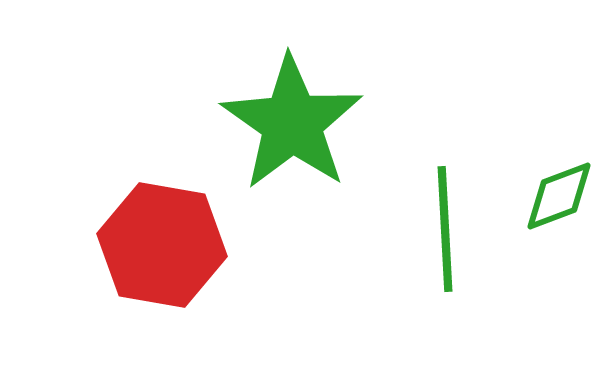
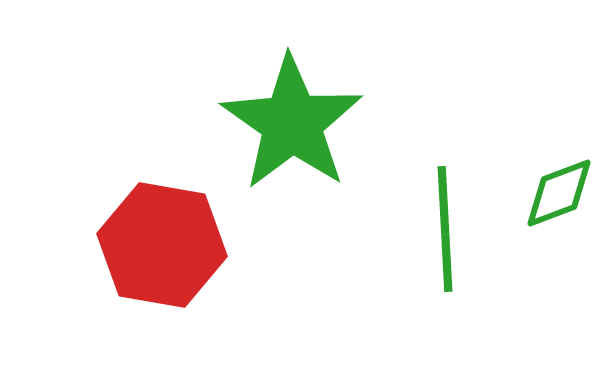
green diamond: moved 3 px up
